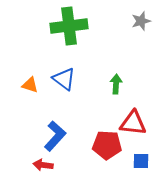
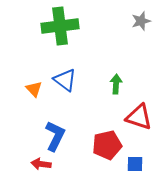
green cross: moved 9 px left
blue triangle: moved 1 px right, 1 px down
orange triangle: moved 4 px right, 4 px down; rotated 30 degrees clockwise
red triangle: moved 6 px right, 6 px up; rotated 12 degrees clockwise
blue L-shape: rotated 16 degrees counterclockwise
red pentagon: rotated 16 degrees counterclockwise
blue square: moved 6 px left, 3 px down
red arrow: moved 2 px left, 1 px up
